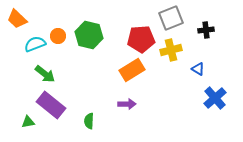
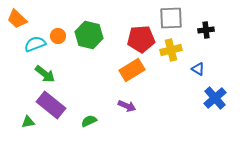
gray square: rotated 20 degrees clockwise
purple arrow: moved 2 px down; rotated 24 degrees clockwise
green semicircle: rotated 63 degrees clockwise
